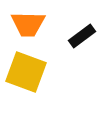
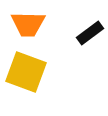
black rectangle: moved 8 px right, 3 px up
